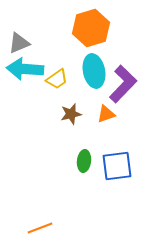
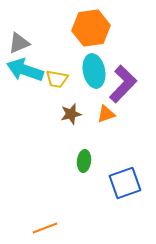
orange hexagon: rotated 9 degrees clockwise
cyan arrow: moved 1 px down; rotated 15 degrees clockwise
yellow trapezoid: rotated 45 degrees clockwise
blue square: moved 8 px right, 17 px down; rotated 12 degrees counterclockwise
orange line: moved 5 px right
